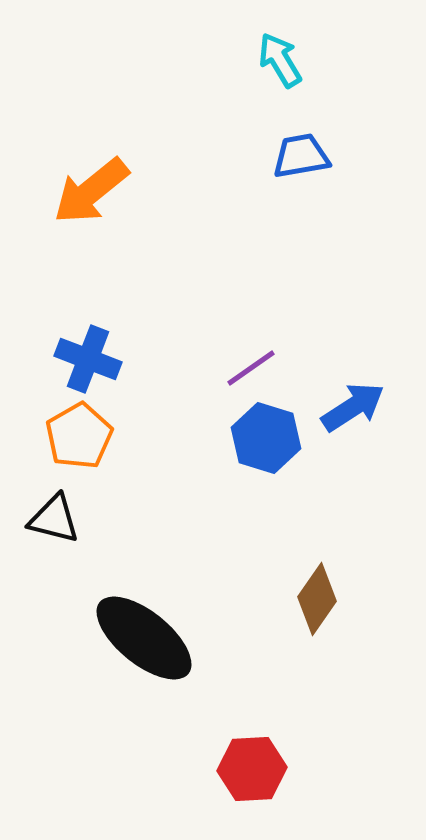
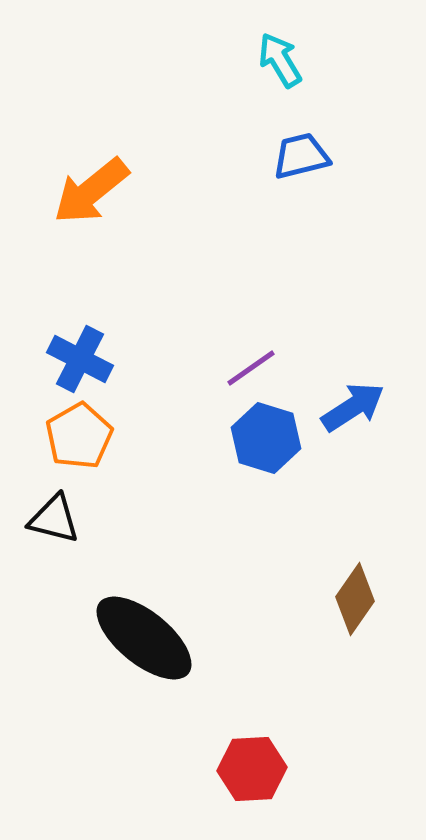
blue trapezoid: rotated 4 degrees counterclockwise
blue cross: moved 8 px left; rotated 6 degrees clockwise
brown diamond: moved 38 px right
